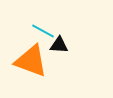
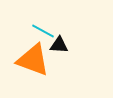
orange triangle: moved 2 px right, 1 px up
